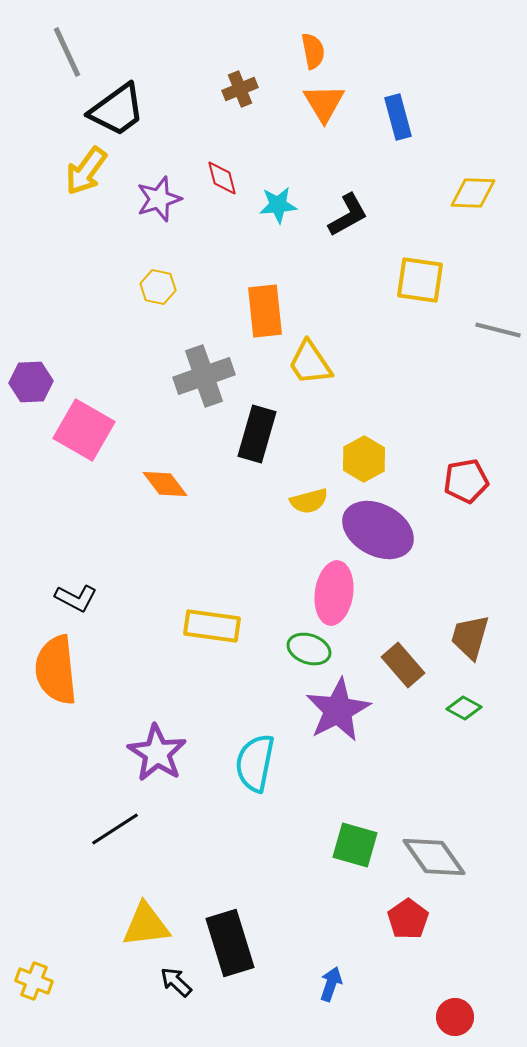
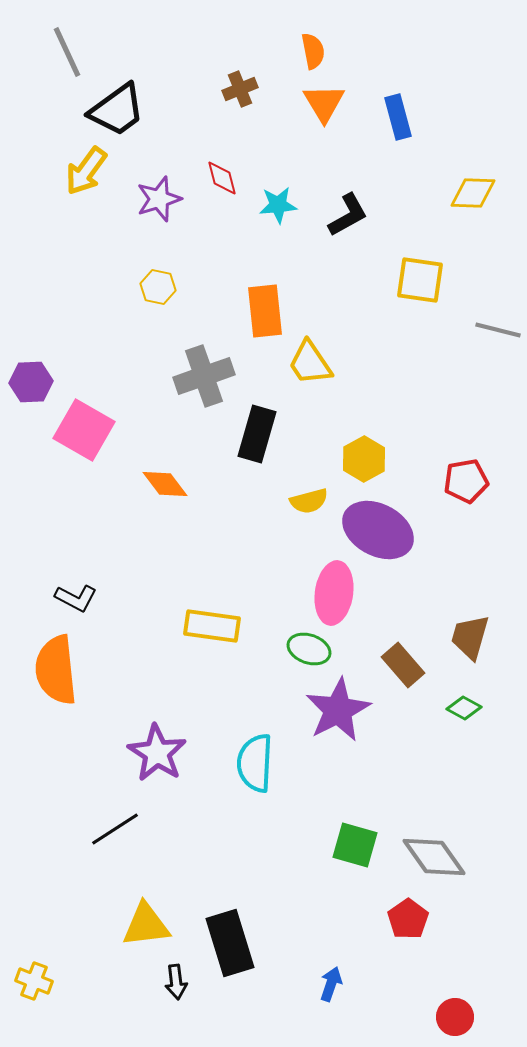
cyan semicircle at (255, 763): rotated 8 degrees counterclockwise
black arrow at (176, 982): rotated 140 degrees counterclockwise
